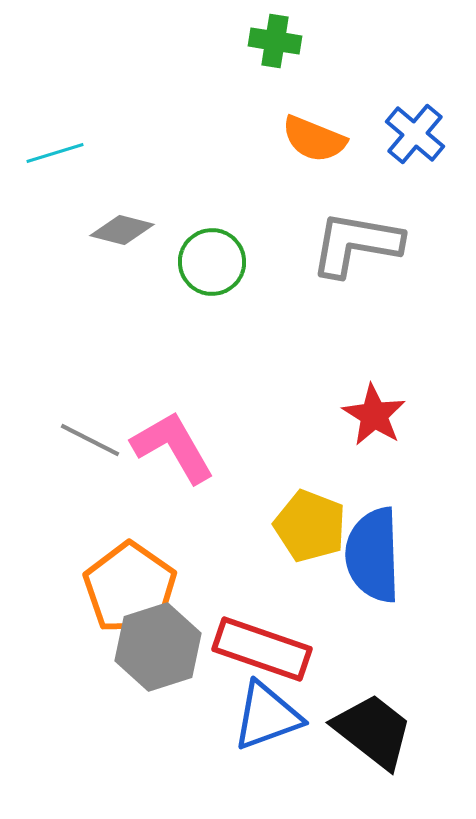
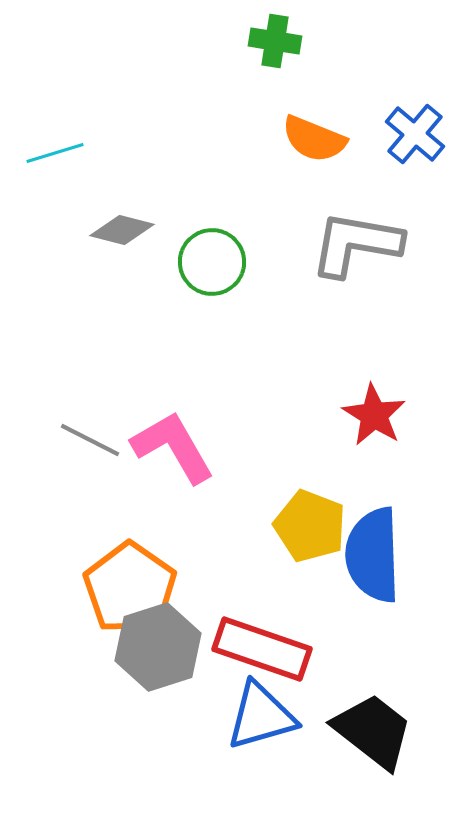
blue triangle: moved 6 px left; rotated 4 degrees clockwise
